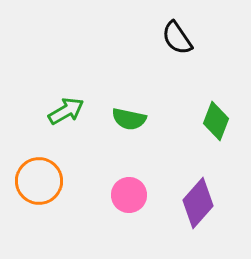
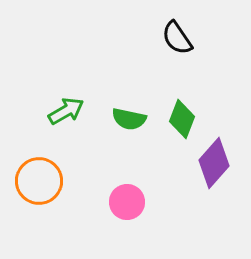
green diamond: moved 34 px left, 2 px up
pink circle: moved 2 px left, 7 px down
purple diamond: moved 16 px right, 40 px up
